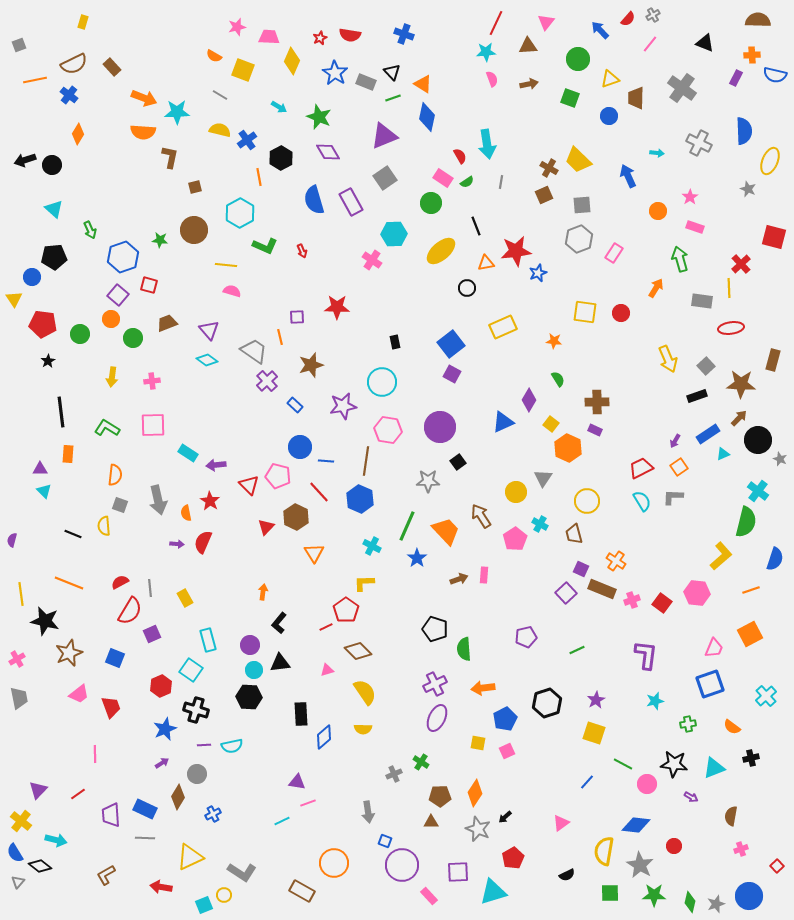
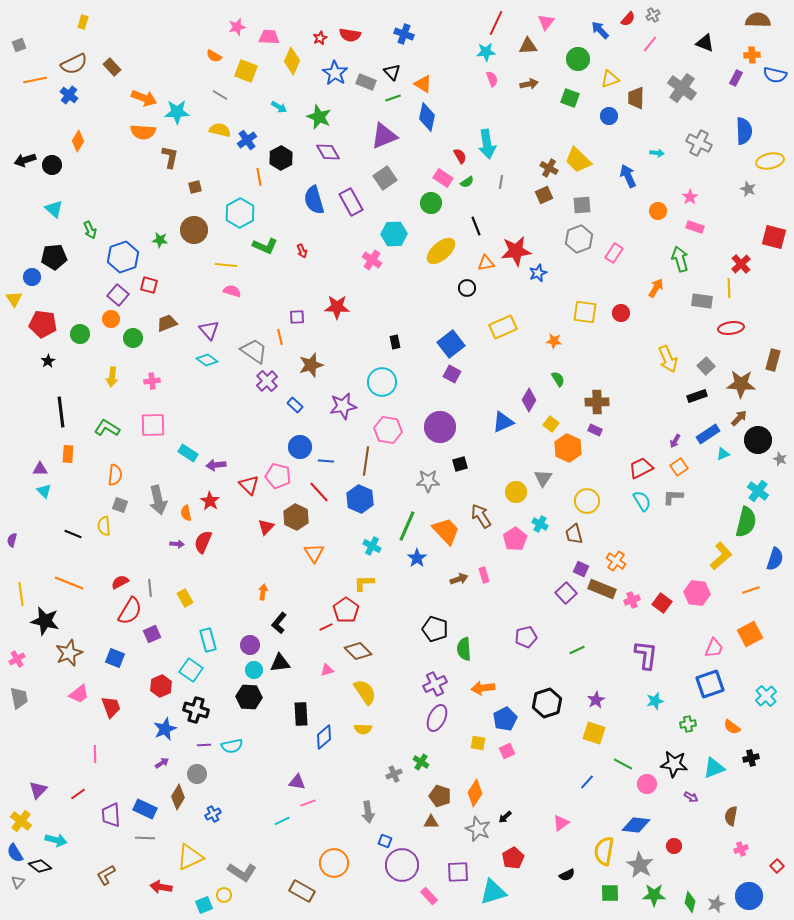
yellow square at (243, 70): moved 3 px right, 1 px down
orange diamond at (78, 134): moved 7 px down
yellow ellipse at (770, 161): rotated 56 degrees clockwise
black square at (458, 462): moved 2 px right, 2 px down; rotated 21 degrees clockwise
pink rectangle at (484, 575): rotated 21 degrees counterclockwise
brown pentagon at (440, 796): rotated 20 degrees clockwise
